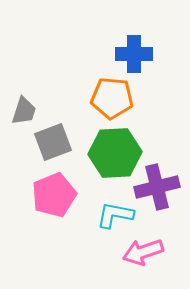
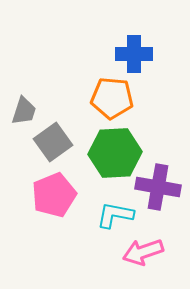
gray square: rotated 15 degrees counterclockwise
purple cross: moved 1 px right; rotated 24 degrees clockwise
